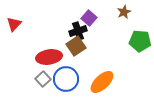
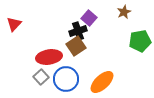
green pentagon: rotated 15 degrees counterclockwise
gray square: moved 2 px left, 2 px up
